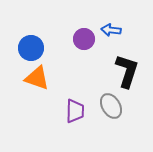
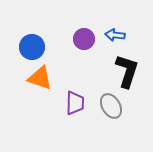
blue arrow: moved 4 px right, 5 px down
blue circle: moved 1 px right, 1 px up
orange triangle: moved 3 px right
purple trapezoid: moved 8 px up
